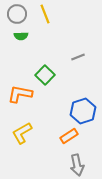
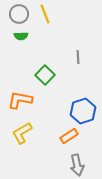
gray circle: moved 2 px right
gray line: rotated 72 degrees counterclockwise
orange L-shape: moved 6 px down
